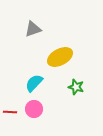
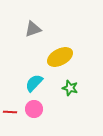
green star: moved 6 px left, 1 px down
